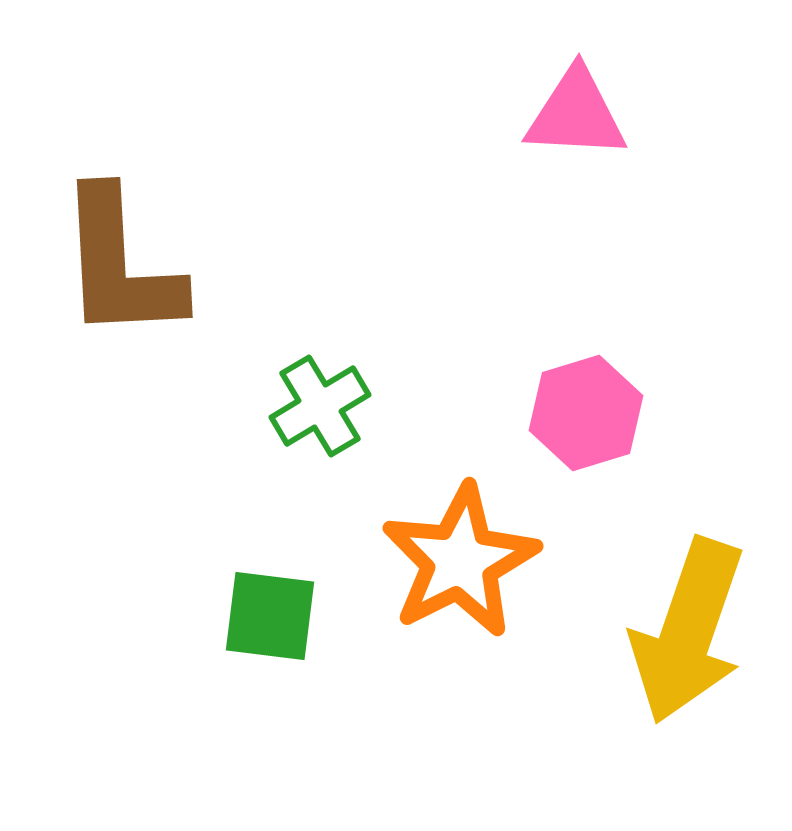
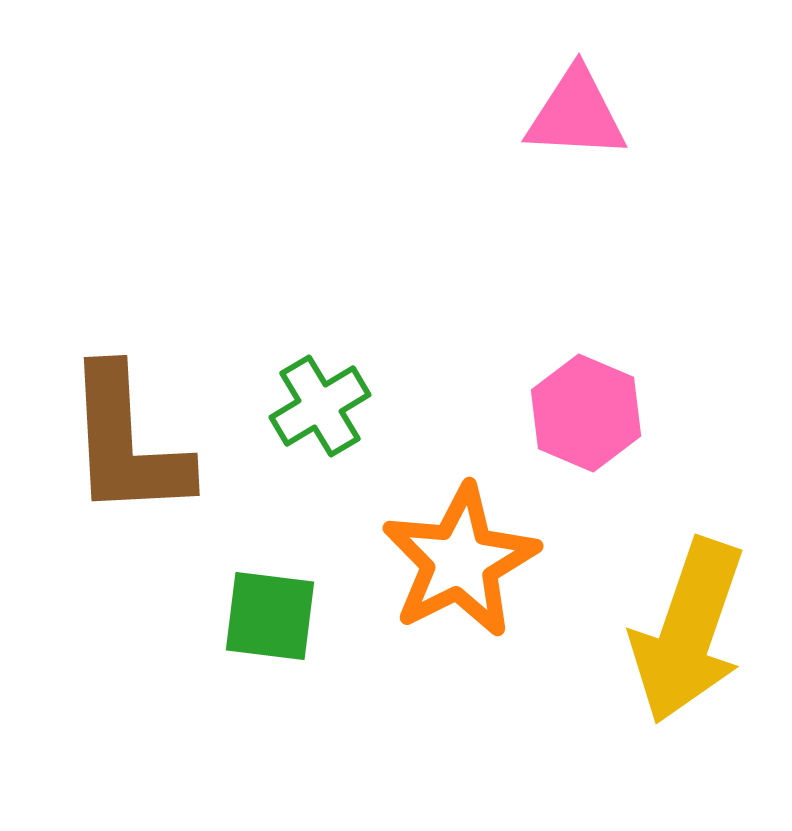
brown L-shape: moved 7 px right, 178 px down
pink hexagon: rotated 20 degrees counterclockwise
